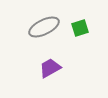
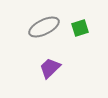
purple trapezoid: rotated 15 degrees counterclockwise
